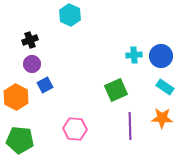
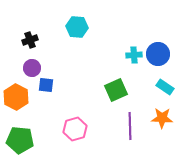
cyan hexagon: moved 7 px right, 12 px down; rotated 20 degrees counterclockwise
blue circle: moved 3 px left, 2 px up
purple circle: moved 4 px down
blue square: moved 1 px right; rotated 35 degrees clockwise
pink hexagon: rotated 20 degrees counterclockwise
